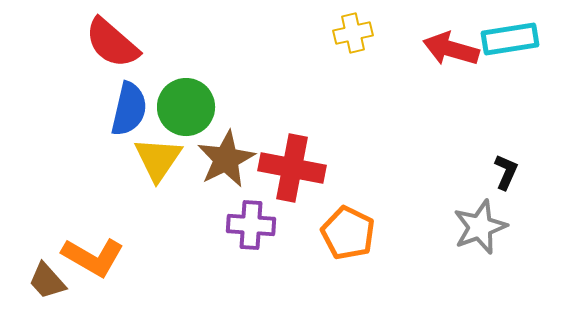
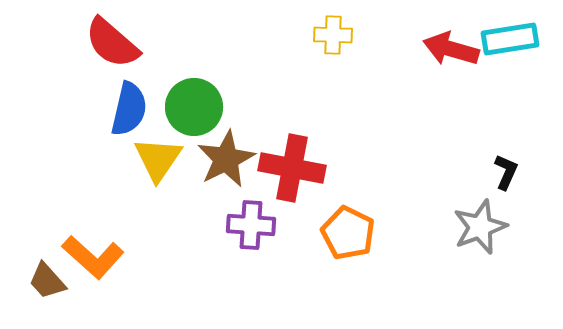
yellow cross: moved 20 px left, 2 px down; rotated 15 degrees clockwise
green circle: moved 8 px right
orange L-shape: rotated 12 degrees clockwise
